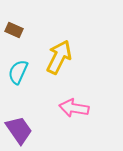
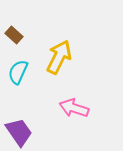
brown rectangle: moved 5 px down; rotated 18 degrees clockwise
pink arrow: rotated 8 degrees clockwise
purple trapezoid: moved 2 px down
